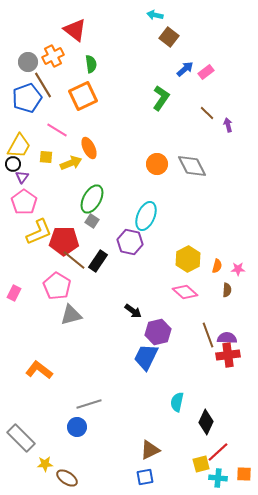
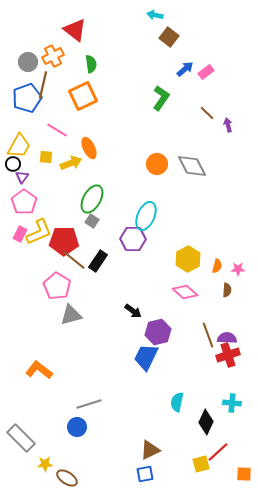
brown line at (43, 85): rotated 44 degrees clockwise
purple hexagon at (130, 242): moved 3 px right, 3 px up; rotated 10 degrees counterclockwise
pink rectangle at (14, 293): moved 6 px right, 59 px up
red cross at (228, 355): rotated 10 degrees counterclockwise
blue square at (145, 477): moved 3 px up
cyan cross at (218, 478): moved 14 px right, 75 px up
